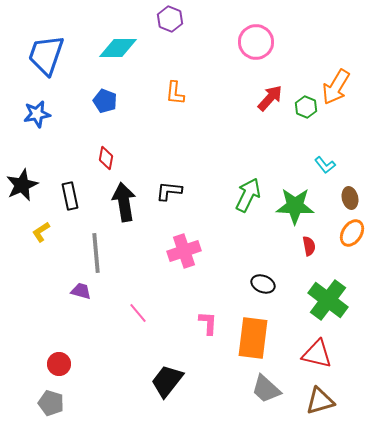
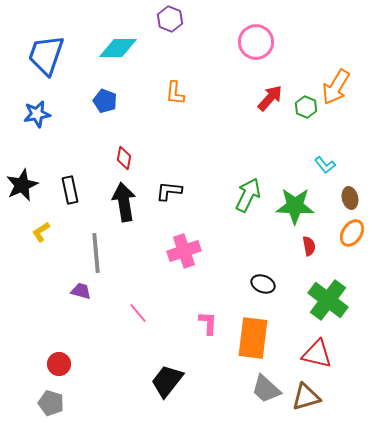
red diamond: moved 18 px right
black rectangle: moved 6 px up
brown triangle: moved 14 px left, 4 px up
